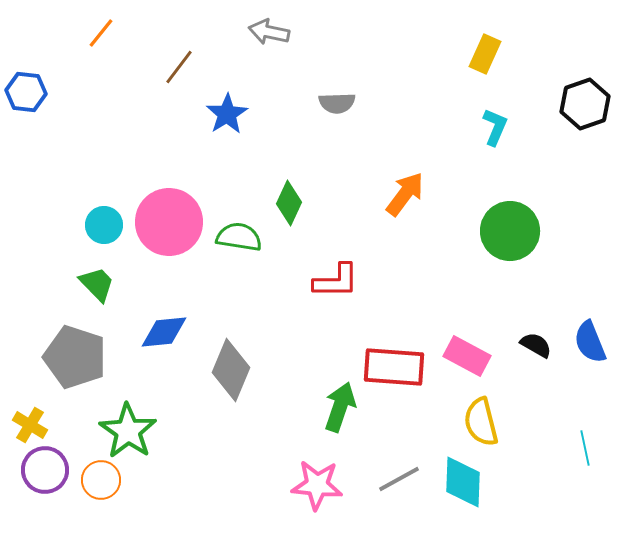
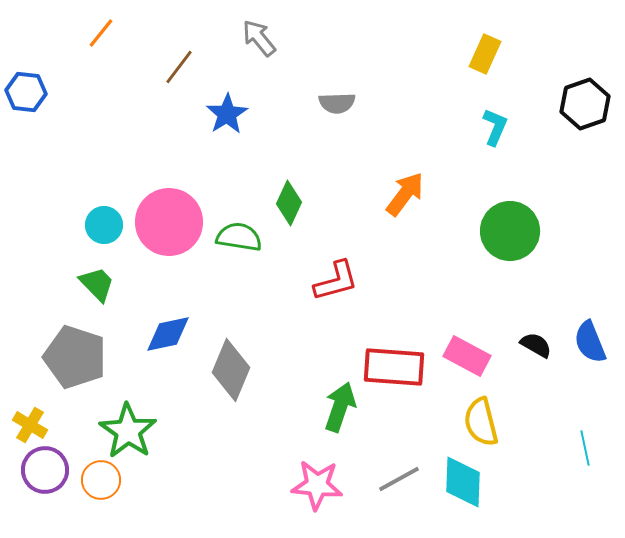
gray arrow: moved 10 px left, 6 px down; rotated 39 degrees clockwise
red L-shape: rotated 15 degrees counterclockwise
blue diamond: moved 4 px right, 2 px down; rotated 6 degrees counterclockwise
